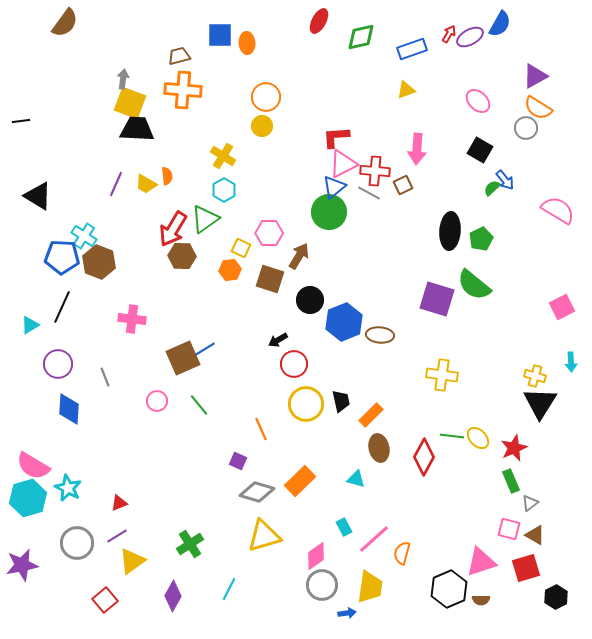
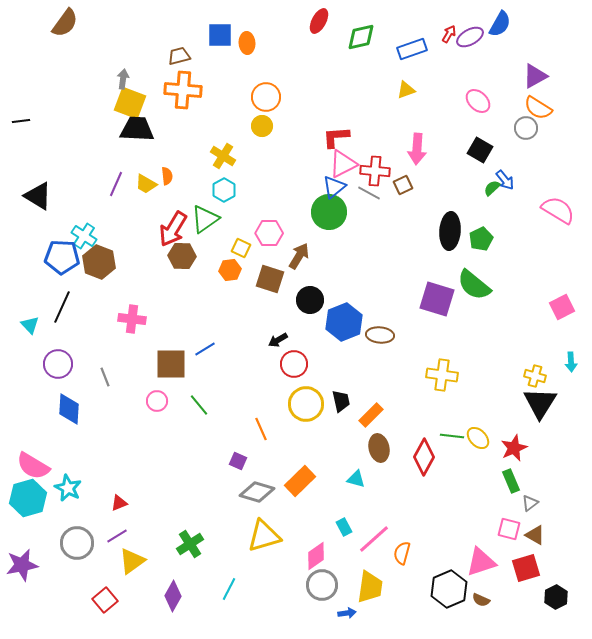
cyan triangle at (30, 325): rotated 42 degrees counterclockwise
brown square at (183, 358): moved 12 px left, 6 px down; rotated 24 degrees clockwise
brown semicircle at (481, 600): rotated 24 degrees clockwise
